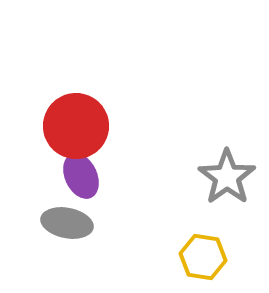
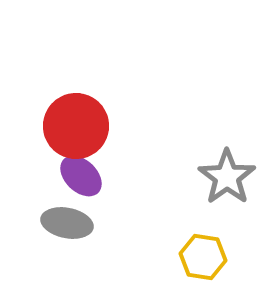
purple ellipse: rotated 21 degrees counterclockwise
